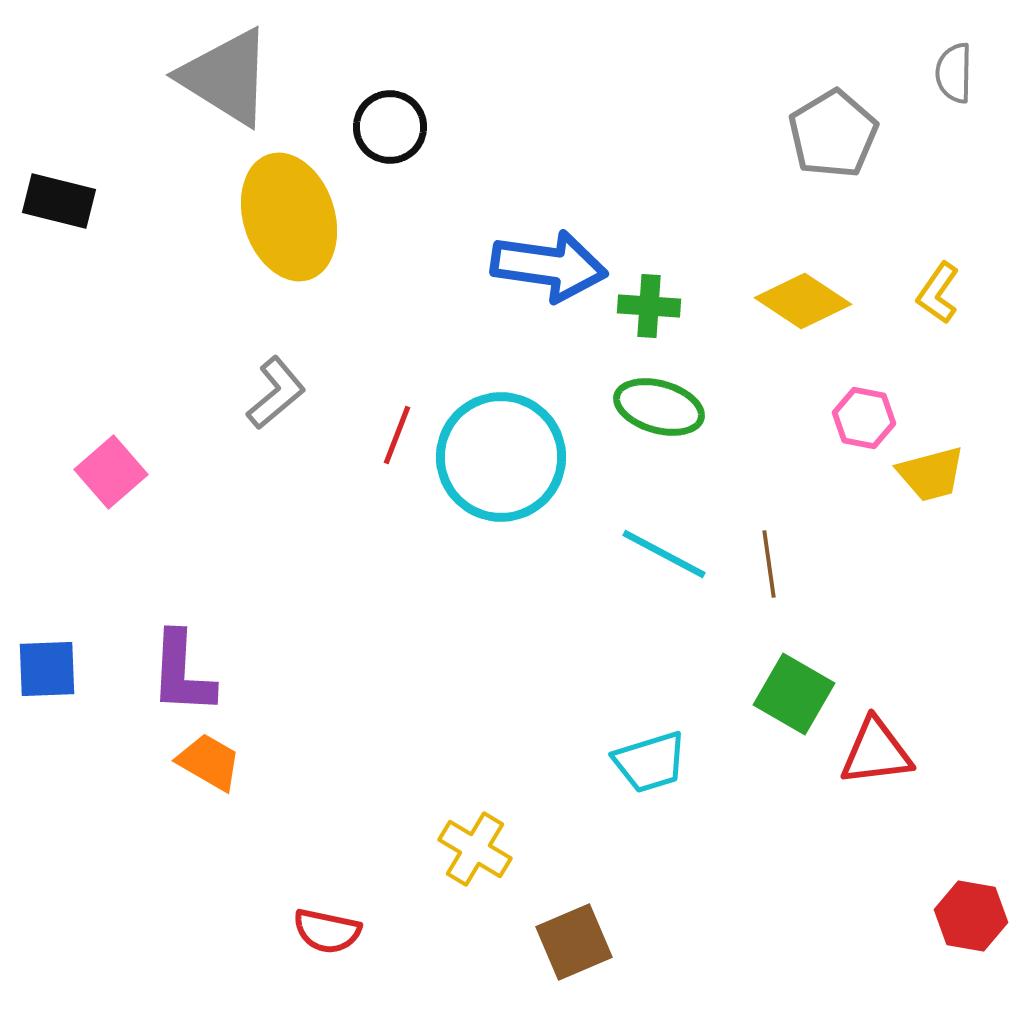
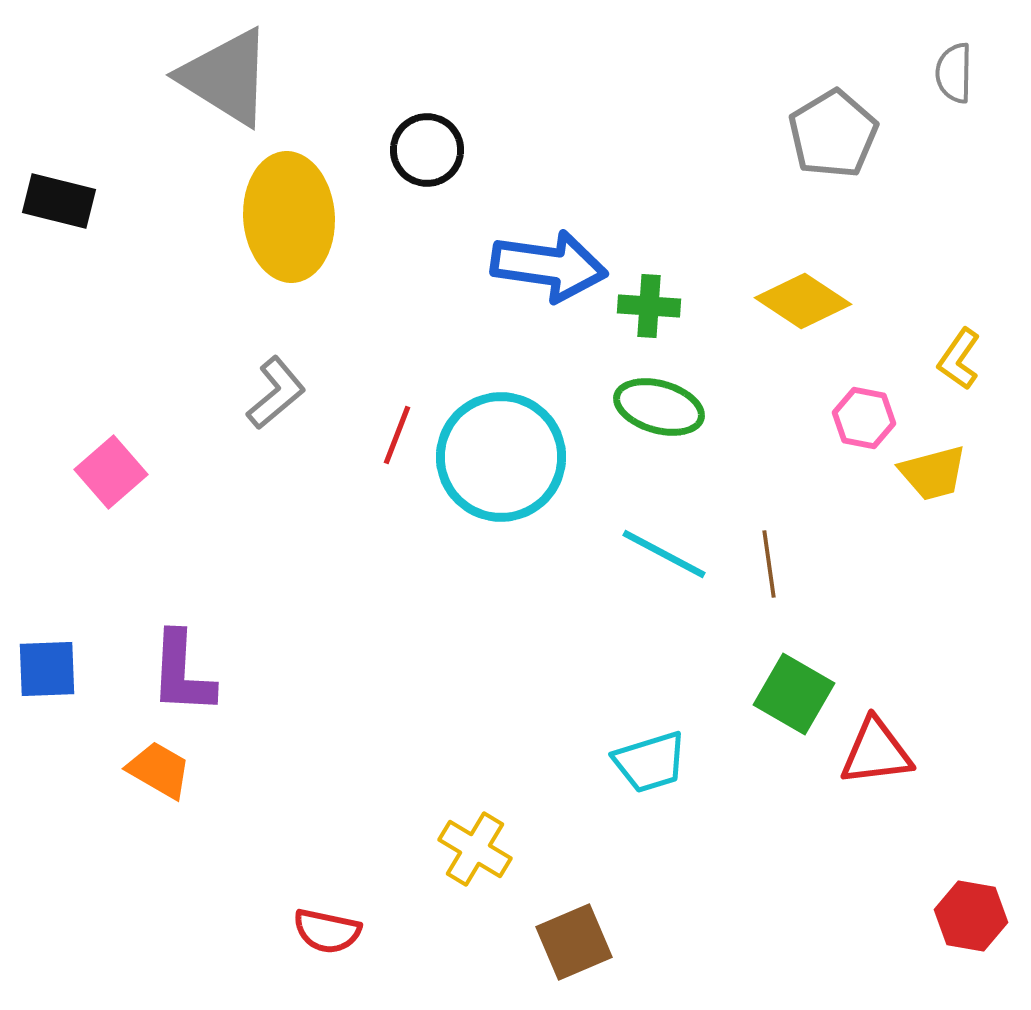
black circle: moved 37 px right, 23 px down
yellow ellipse: rotated 14 degrees clockwise
yellow L-shape: moved 21 px right, 66 px down
yellow trapezoid: moved 2 px right, 1 px up
orange trapezoid: moved 50 px left, 8 px down
